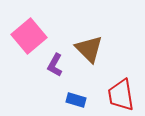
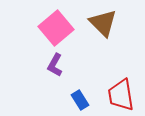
pink square: moved 27 px right, 8 px up
brown triangle: moved 14 px right, 26 px up
blue rectangle: moved 4 px right; rotated 42 degrees clockwise
